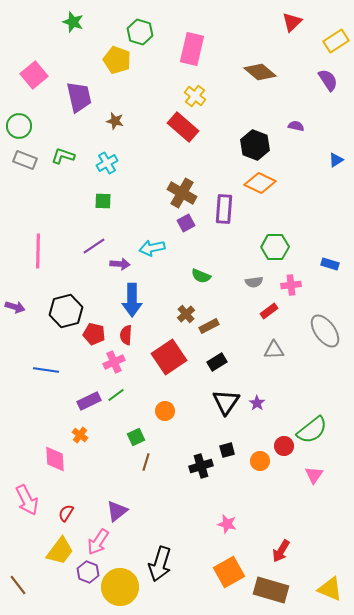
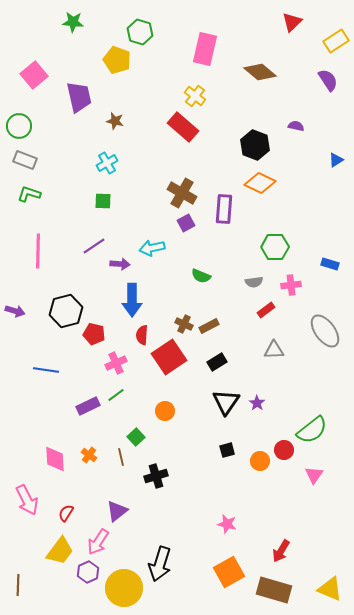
green star at (73, 22): rotated 15 degrees counterclockwise
pink rectangle at (192, 49): moved 13 px right
green L-shape at (63, 156): moved 34 px left, 38 px down
purple arrow at (15, 307): moved 4 px down
red rectangle at (269, 311): moved 3 px left, 1 px up
brown cross at (186, 314): moved 2 px left, 10 px down; rotated 24 degrees counterclockwise
red semicircle at (126, 335): moved 16 px right
pink cross at (114, 362): moved 2 px right, 1 px down
purple rectangle at (89, 401): moved 1 px left, 5 px down
orange cross at (80, 435): moved 9 px right, 20 px down
green square at (136, 437): rotated 18 degrees counterclockwise
red circle at (284, 446): moved 4 px down
brown line at (146, 462): moved 25 px left, 5 px up; rotated 30 degrees counterclockwise
black cross at (201, 466): moved 45 px left, 10 px down
purple hexagon at (88, 572): rotated 15 degrees clockwise
brown line at (18, 585): rotated 40 degrees clockwise
yellow circle at (120, 587): moved 4 px right, 1 px down
brown rectangle at (271, 590): moved 3 px right
